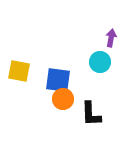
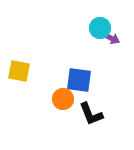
purple arrow: rotated 108 degrees clockwise
cyan circle: moved 34 px up
blue square: moved 21 px right
black L-shape: rotated 20 degrees counterclockwise
